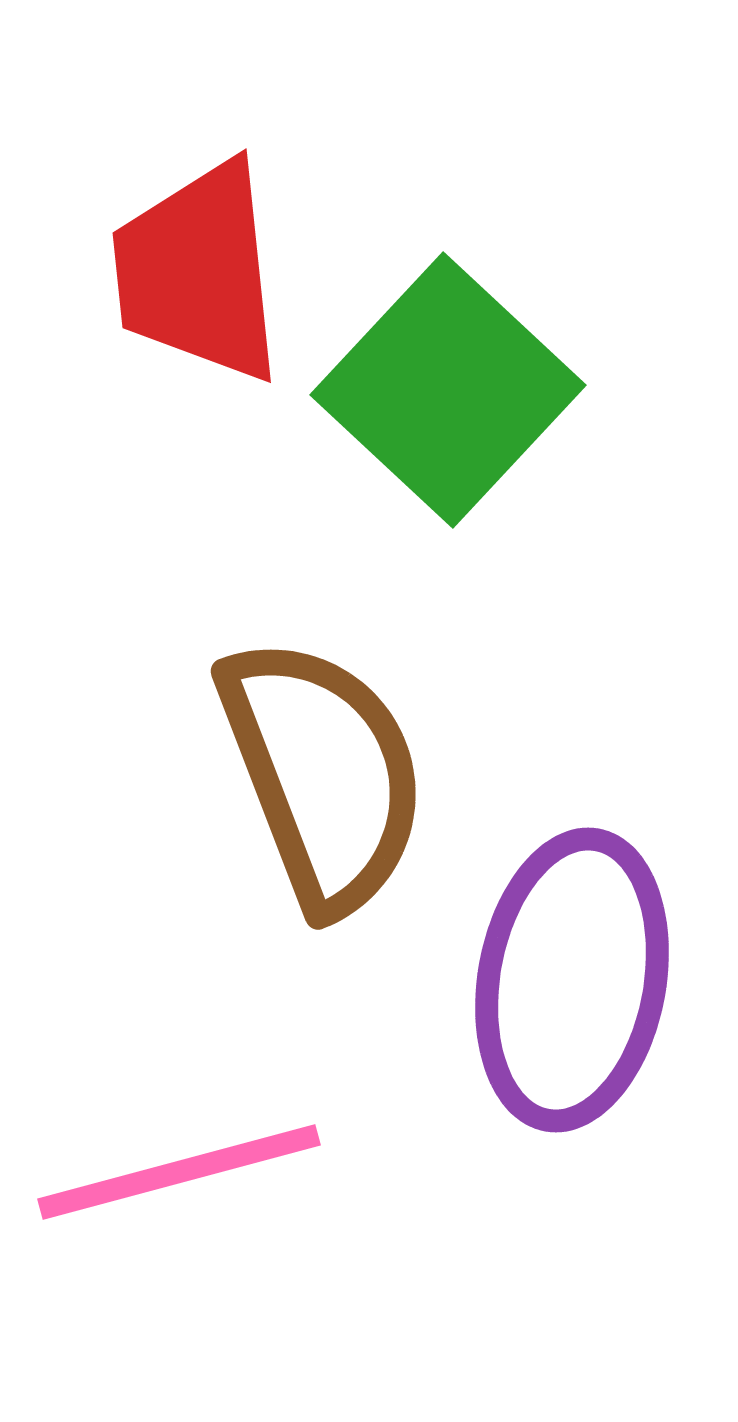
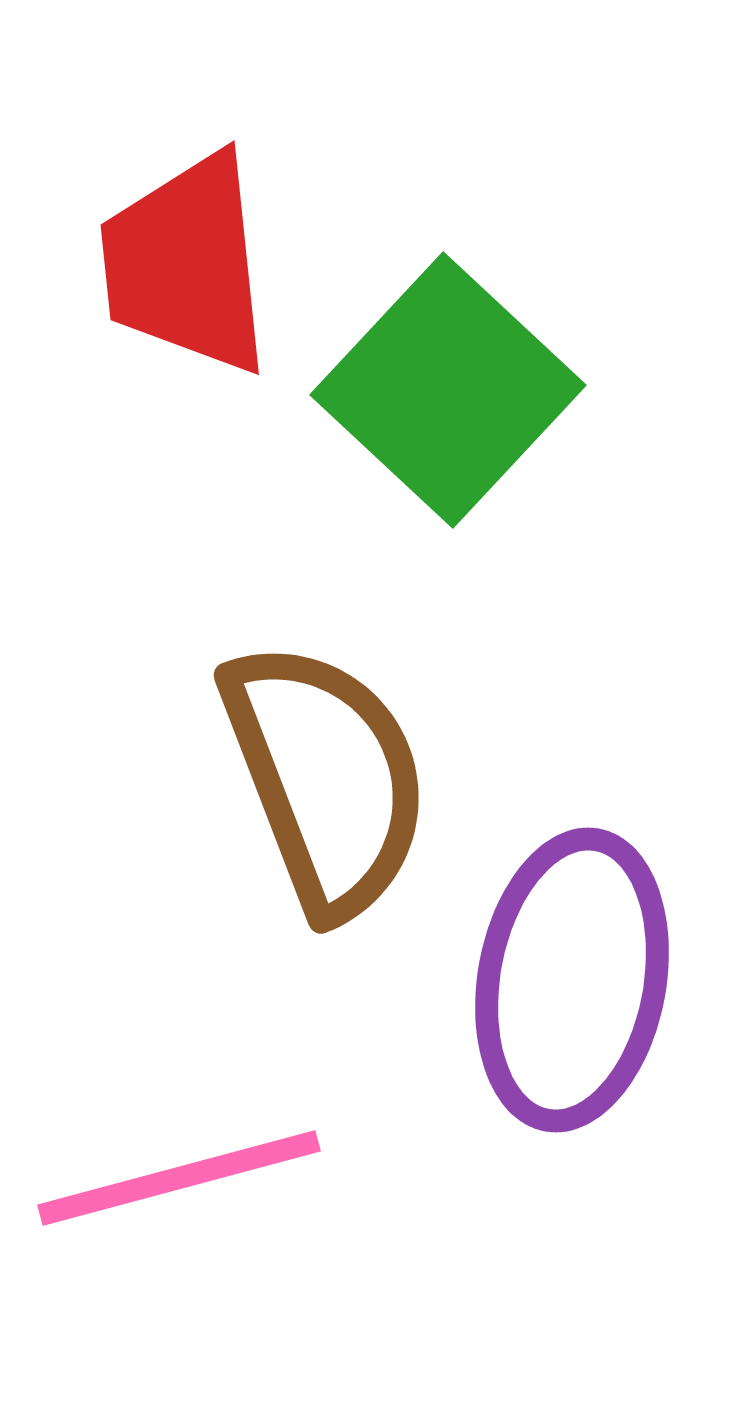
red trapezoid: moved 12 px left, 8 px up
brown semicircle: moved 3 px right, 4 px down
pink line: moved 6 px down
